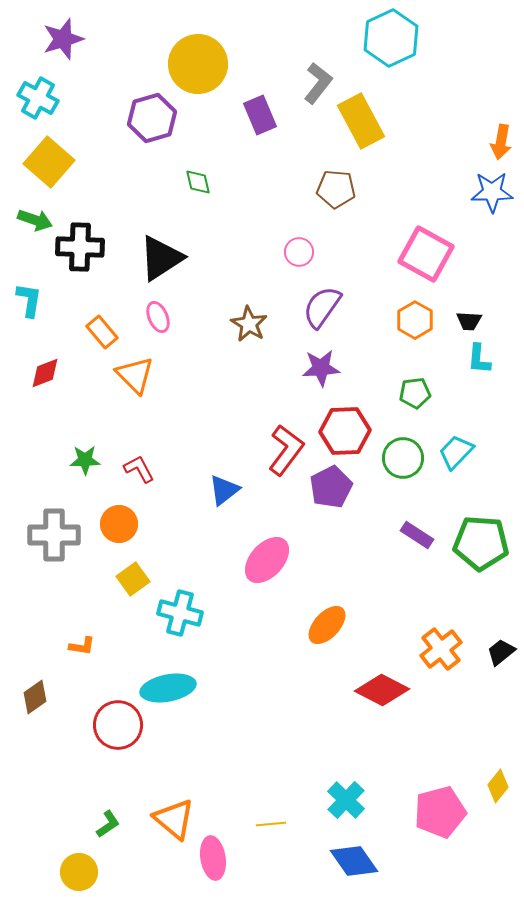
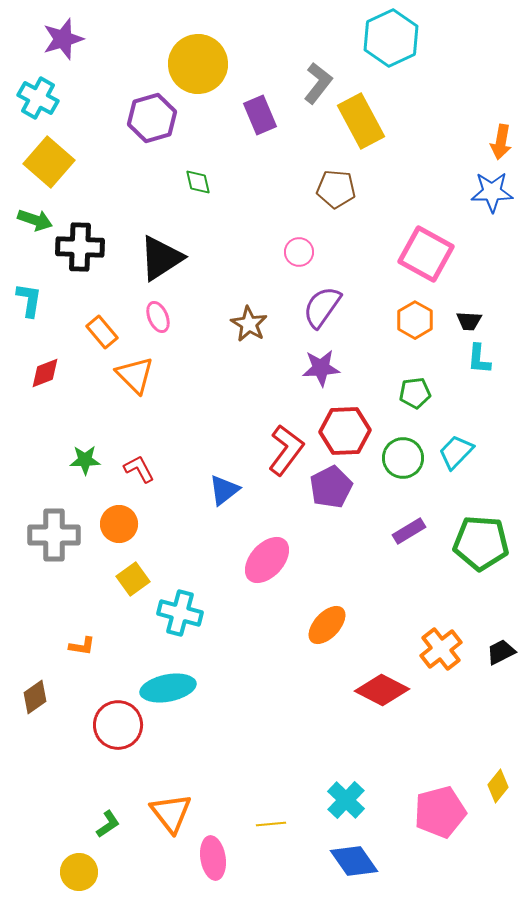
purple rectangle at (417, 535): moved 8 px left, 4 px up; rotated 64 degrees counterclockwise
black trapezoid at (501, 652): rotated 12 degrees clockwise
orange triangle at (174, 819): moved 3 px left, 6 px up; rotated 12 degrees clockwise
